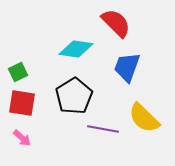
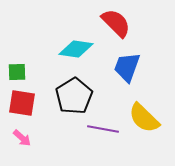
green square: moved 1 px left; rotated 24 degrees clockwise
